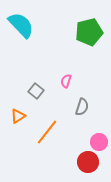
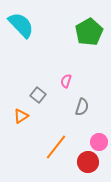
green pentagon: rotated 16 degrees counterclockwise
gray square: moved 2 px right, 4 px down
orange triangle: moved 3 px right
orange line: moved 9 px right, 15 px down
